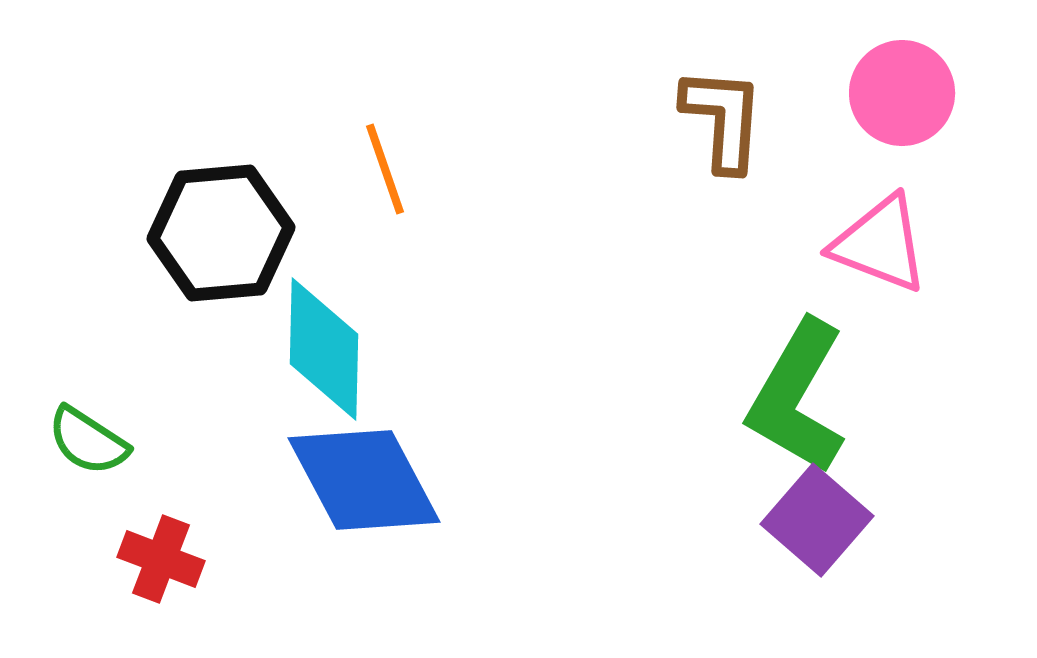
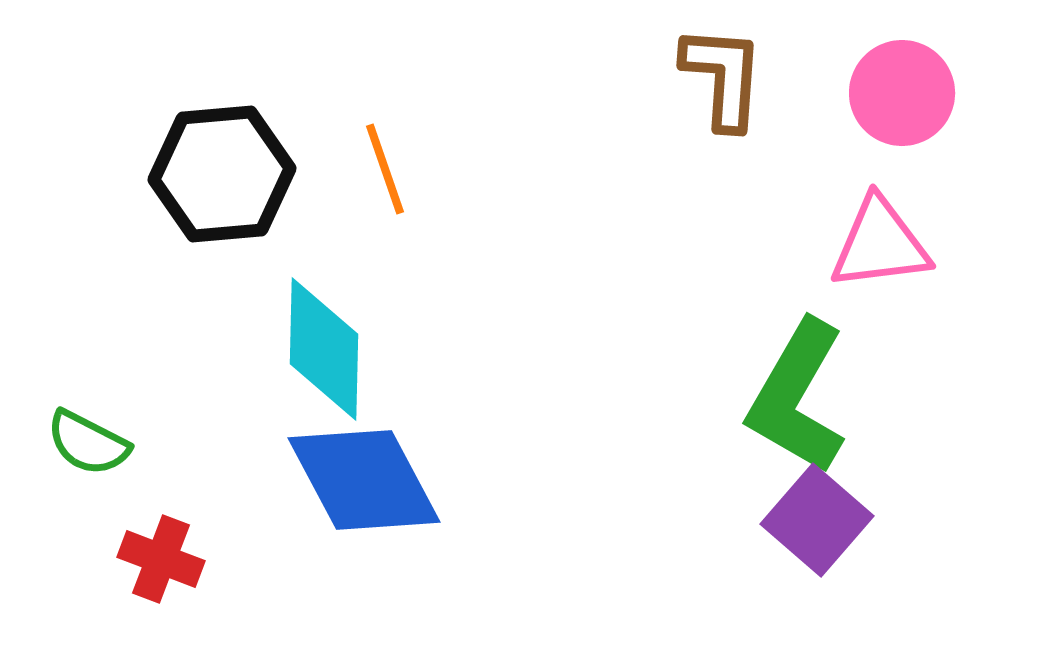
brown L-shape: moved 42 px up
black hexagon: moved 1 px right, 59 px up
pink triangle: rotated 28 degrees counterclockwise
green semicircle: moved 2 px down; rotated 6 degrees counterclockwise
